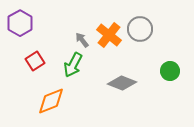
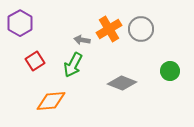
gray circle: moved 1 px right
orange cross: moved 6 px up; rotated 20 degrees clockwise
gray arrow: rotated 42 degrees counterclockwise
orange diamond: rotated 16 degrees clockwise
